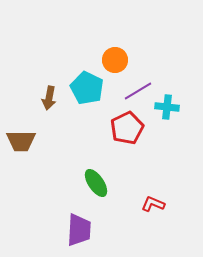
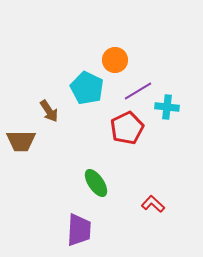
brown arrow: moved 13 px down; rotated 45 degrees counterclockwise
red L-shape: rotated 20 degrees clockwise
